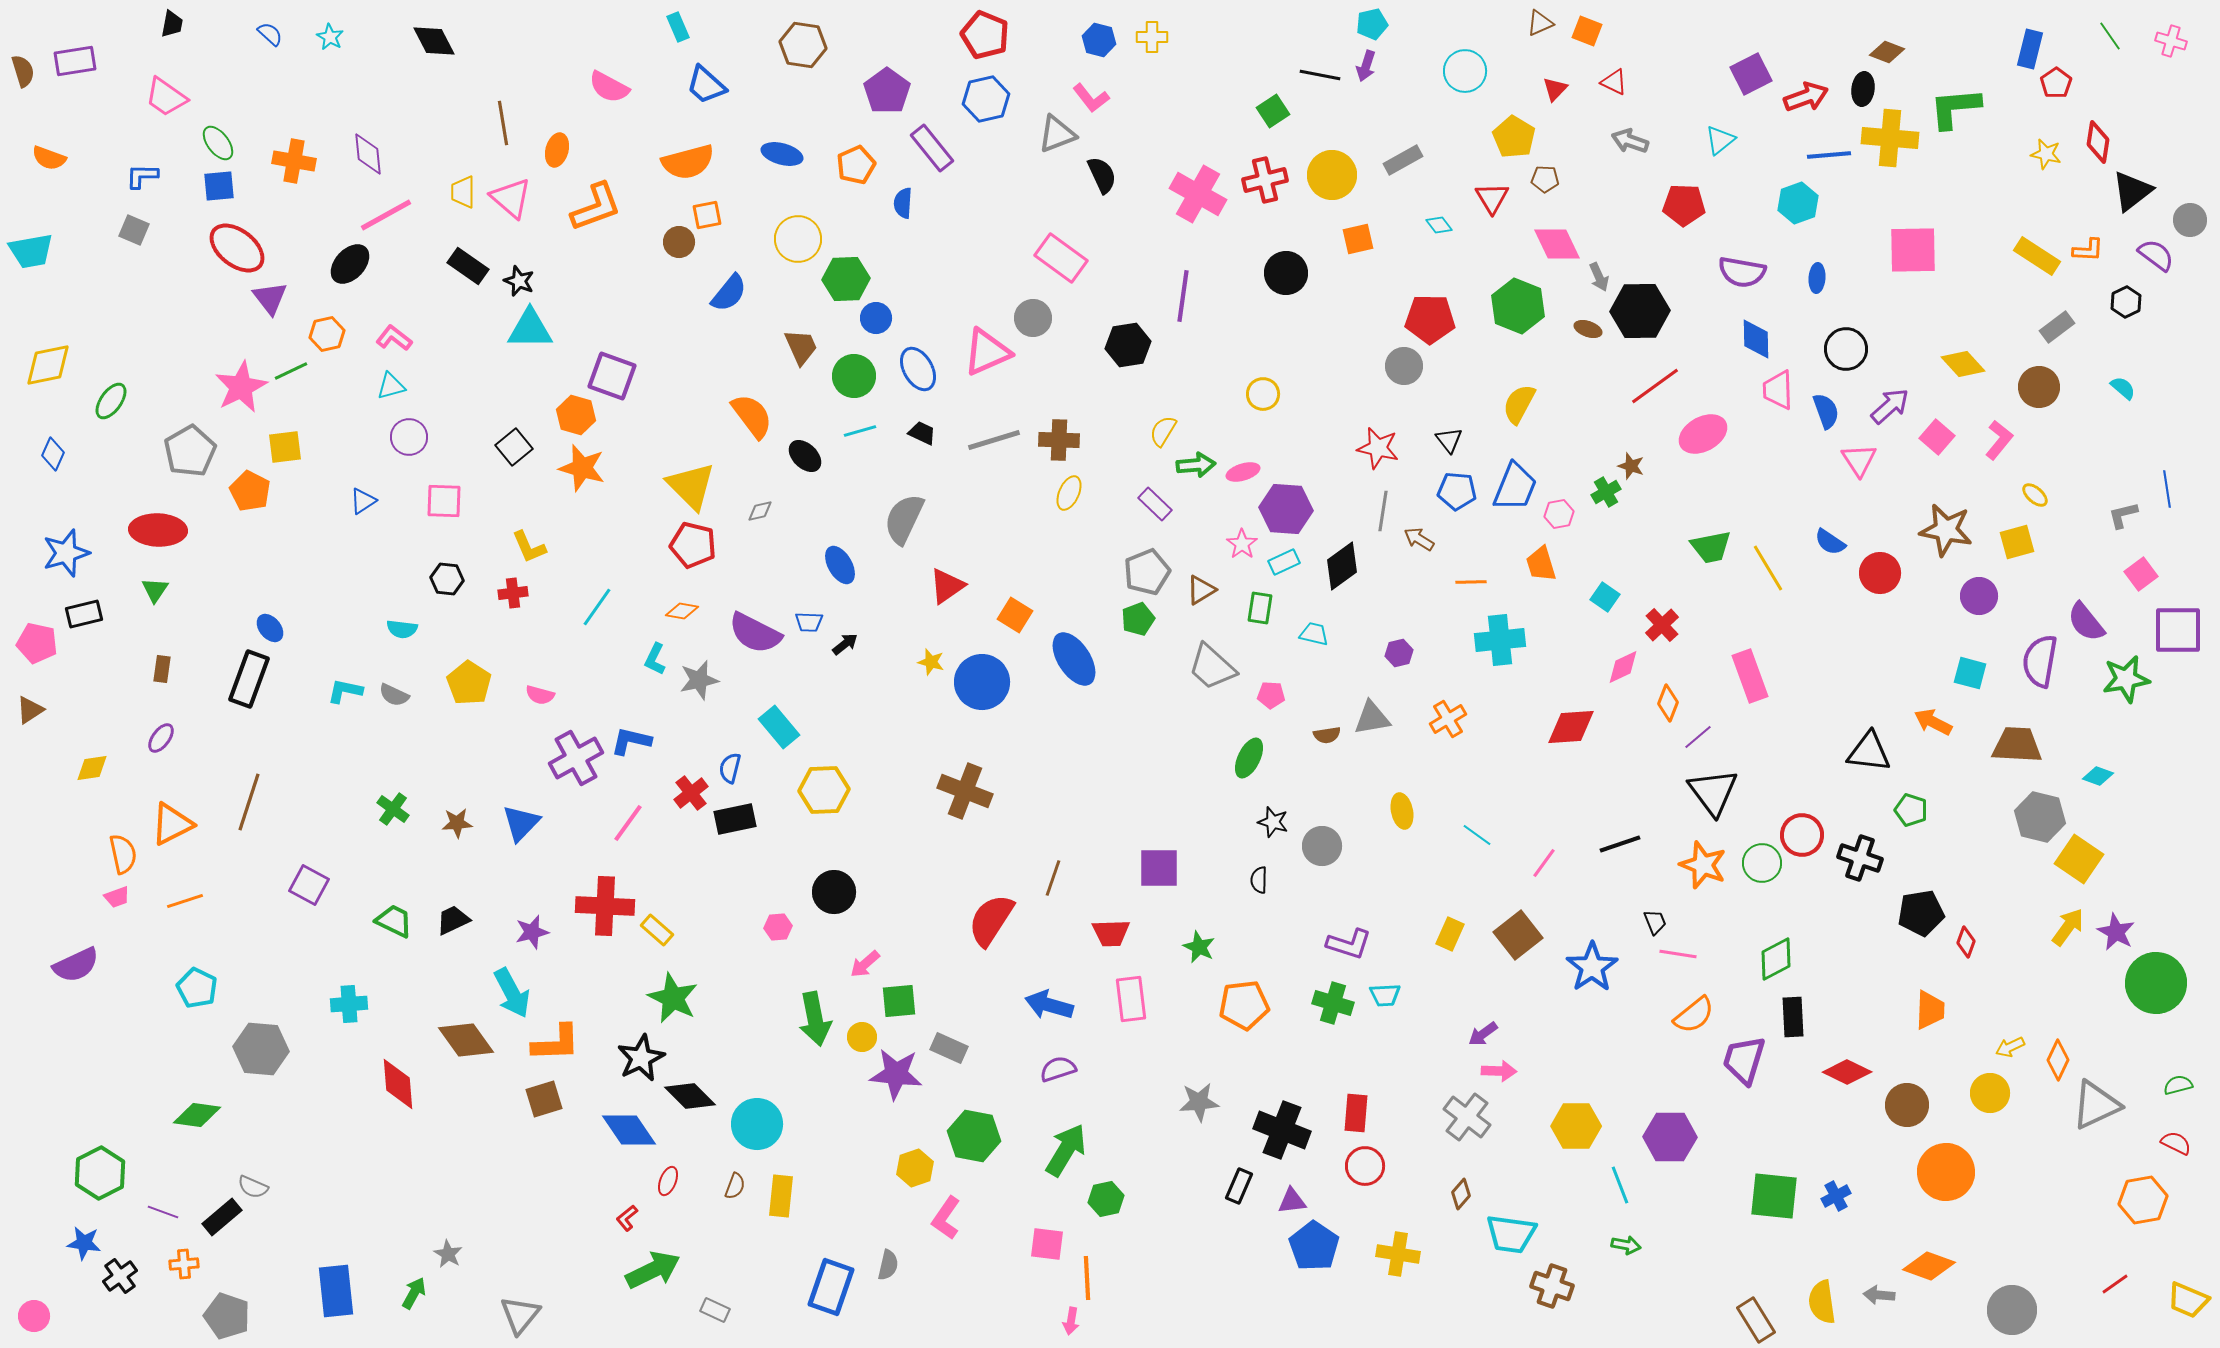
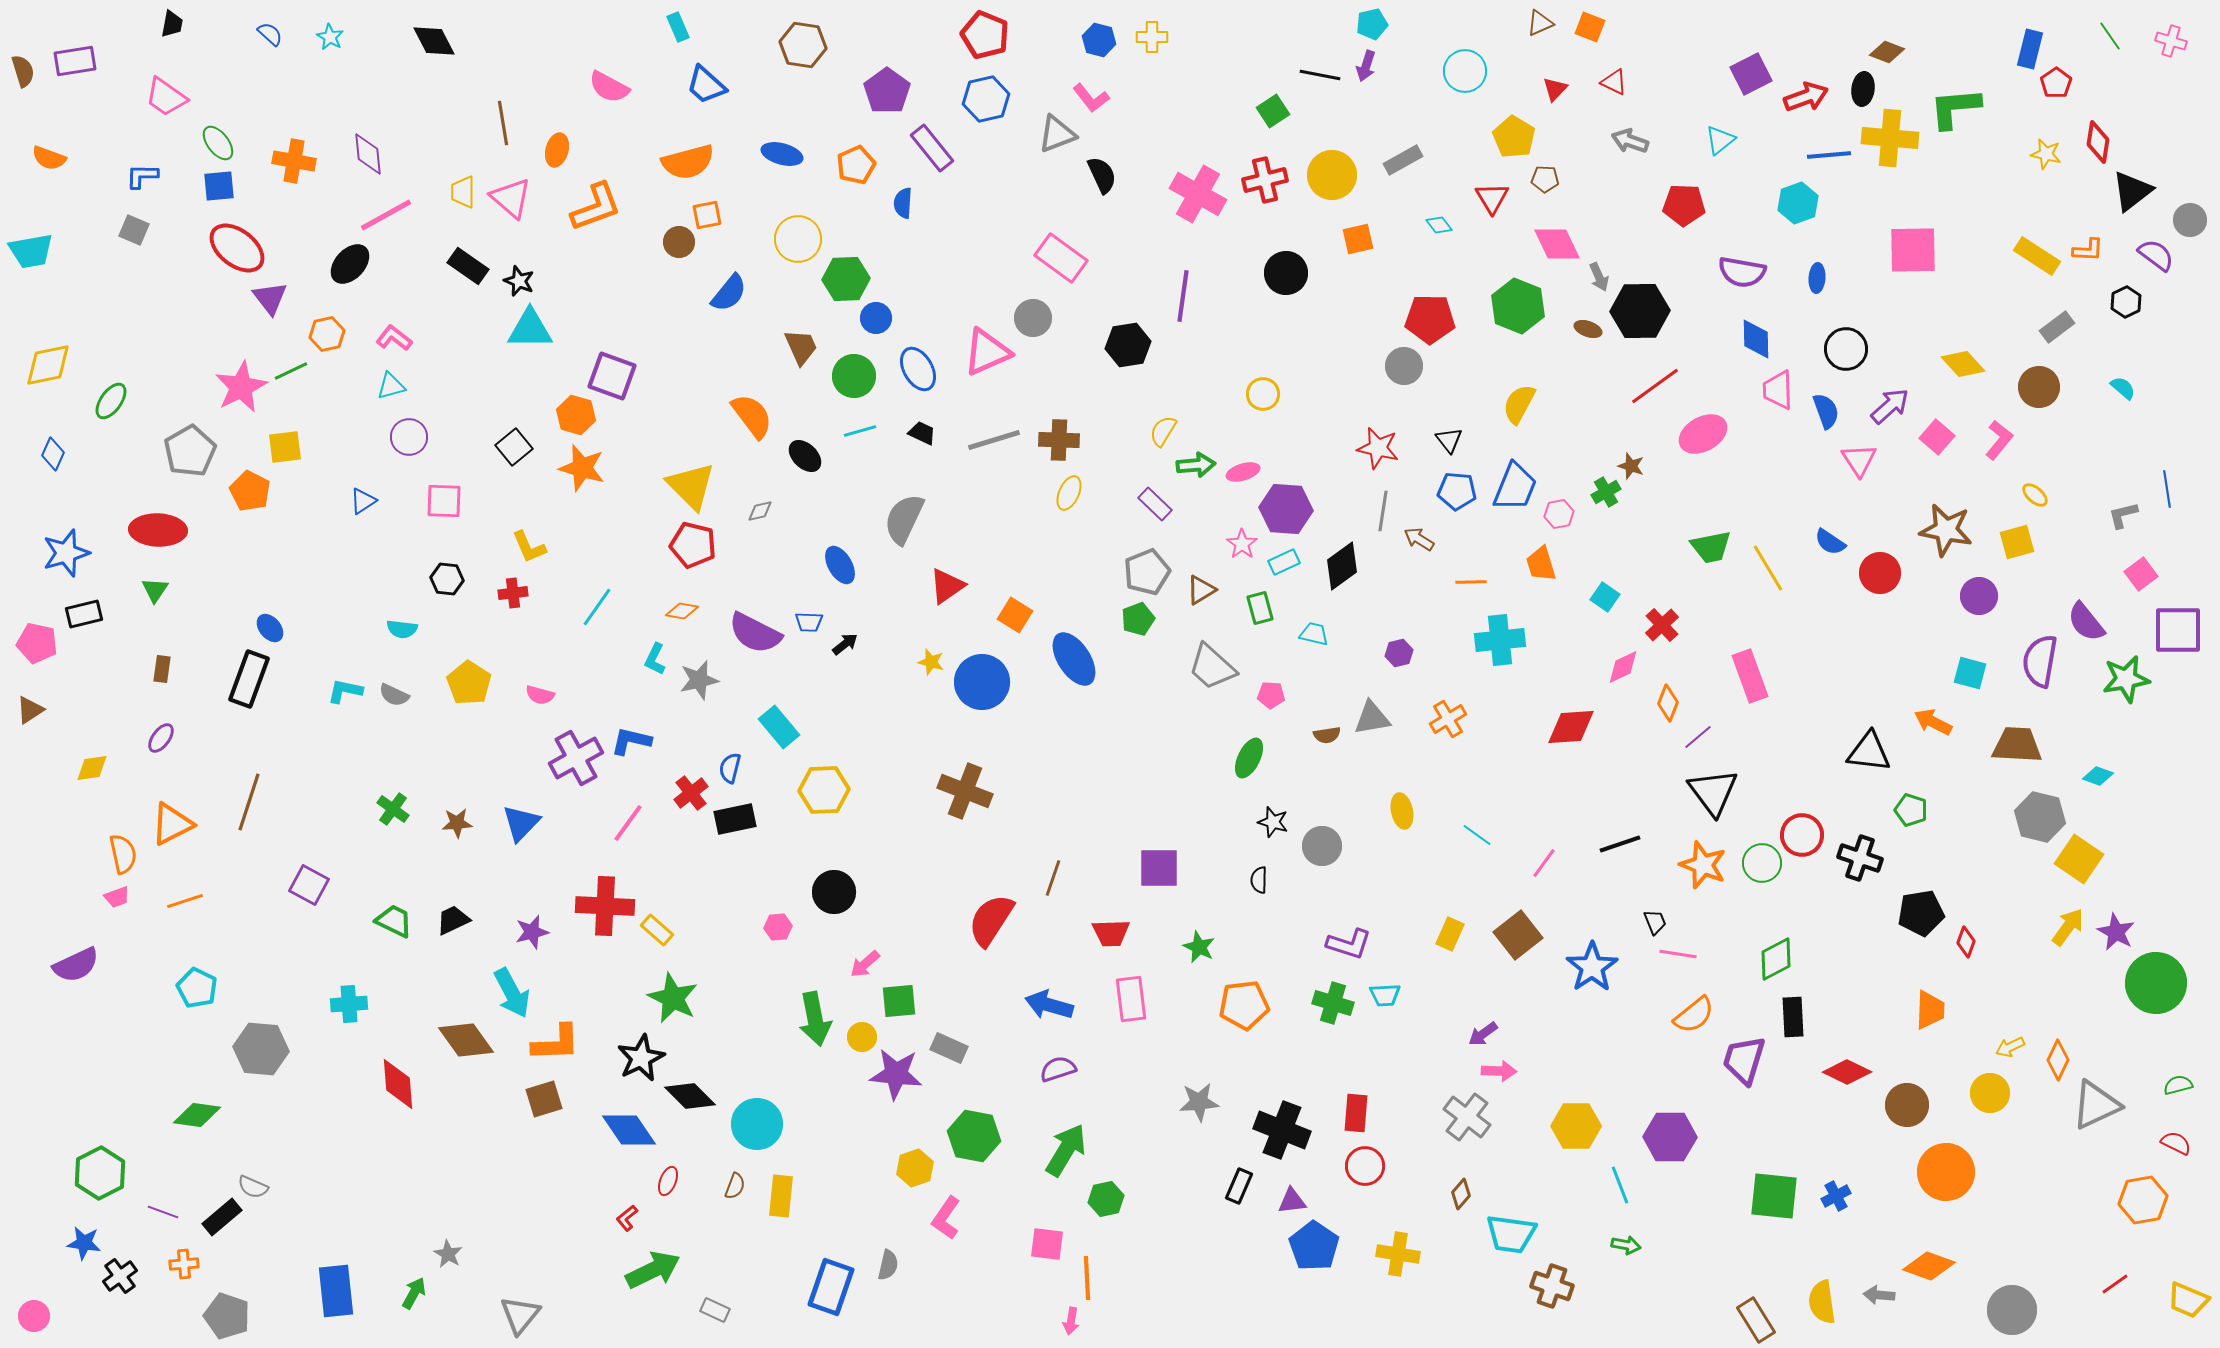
orange square at (1587, 31): moved 3 px right, 4 px up
green rectangle at (1260, 608): rotated 24 degrees counterclockwise
